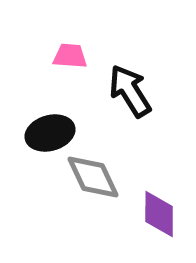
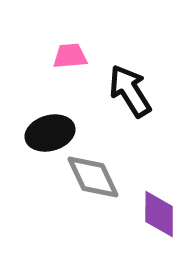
pink trapezoid: rotated 9 degrees counterclockwise
